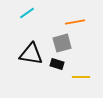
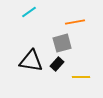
cyan line: moved 2 px right, 1 px up
black triangle: moved 7 px down
black rectangle: rotated 64 degrees counterclockwise
